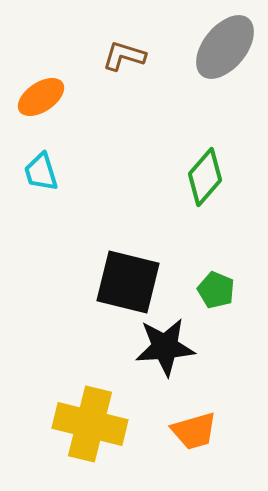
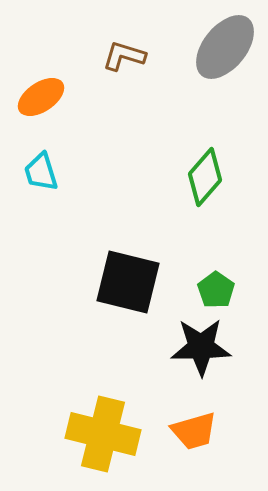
green pentagon: rotated 12 degrees clockwise
black star: moved 36 px right; rotated 4 degrees clockwise
yellow cross: moved 13 px right, 10 px down
